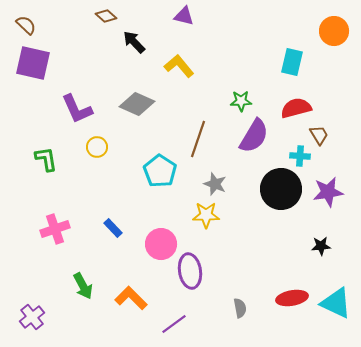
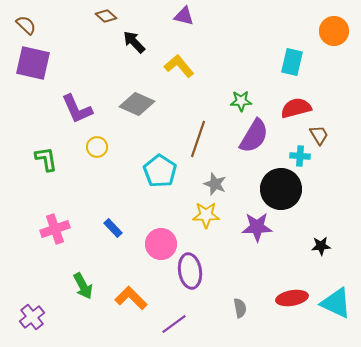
purple star: moved 71 px left, 35 px down; rotated 8 degrees clockwise
